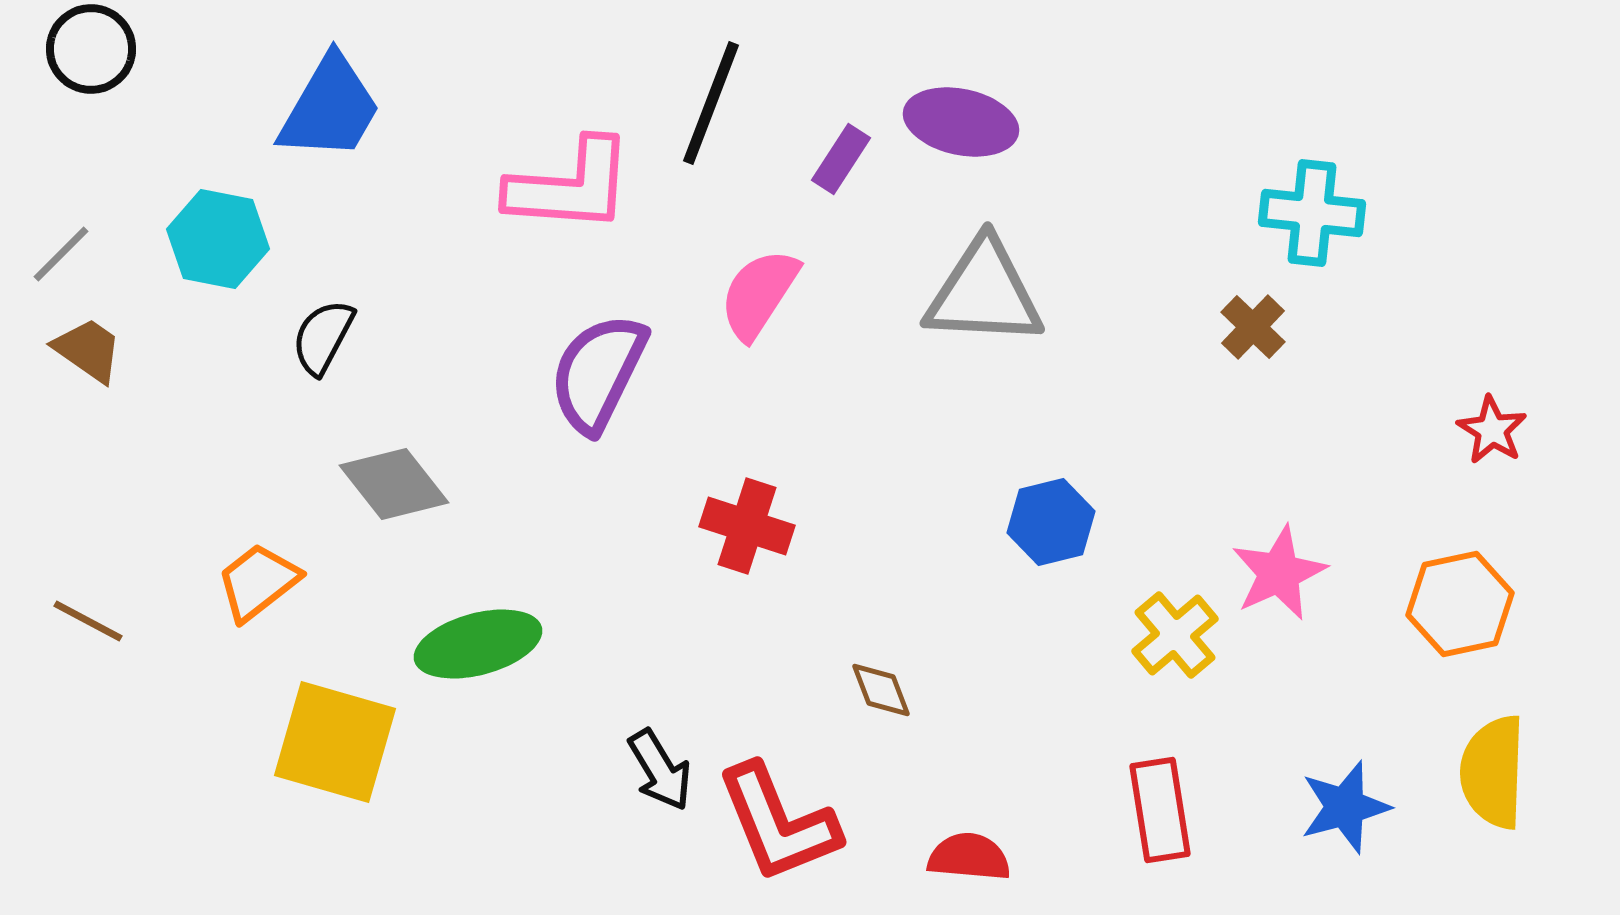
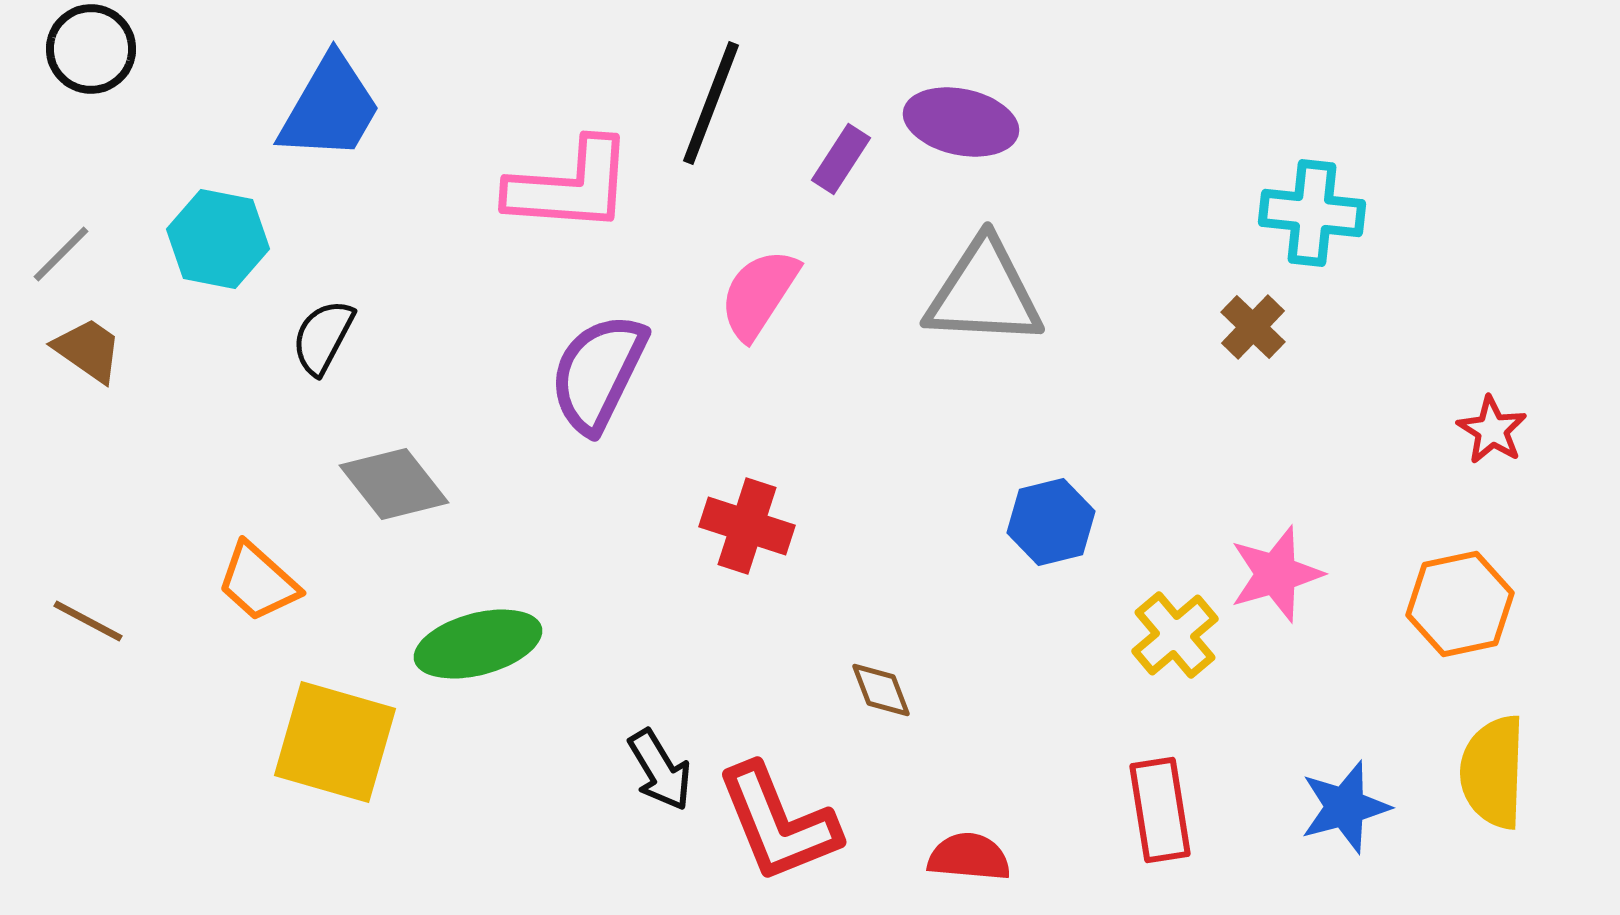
pink star: moved 3 px left, 1 px down; rotated 8 degrees clockwise
orange trapezoid: rotated 100 degrees counterclockwise
